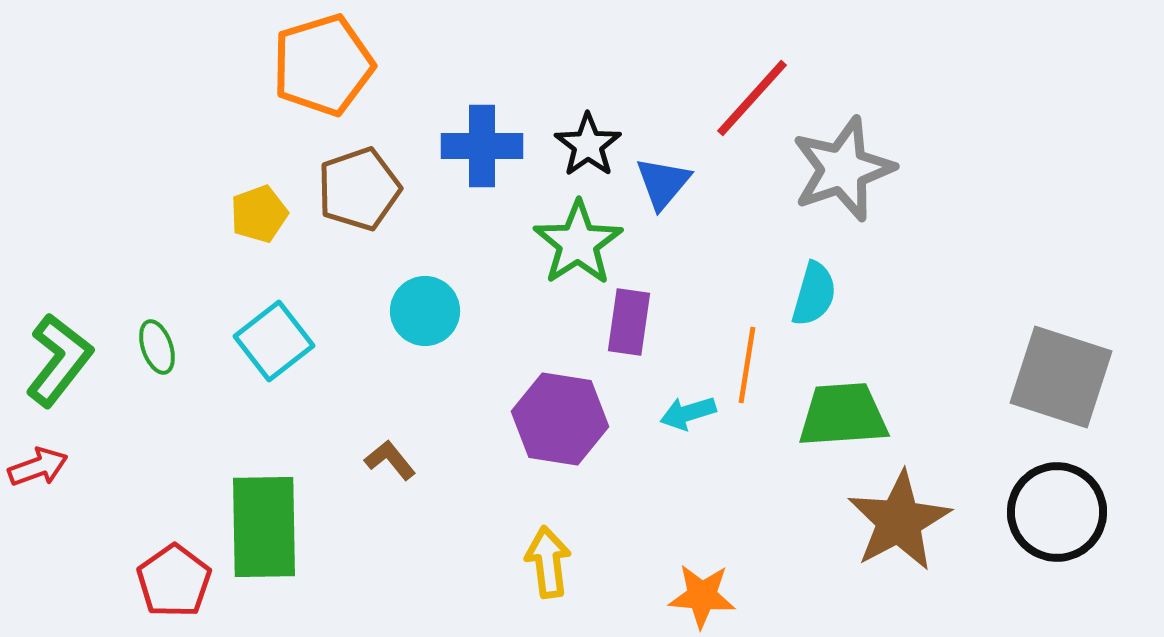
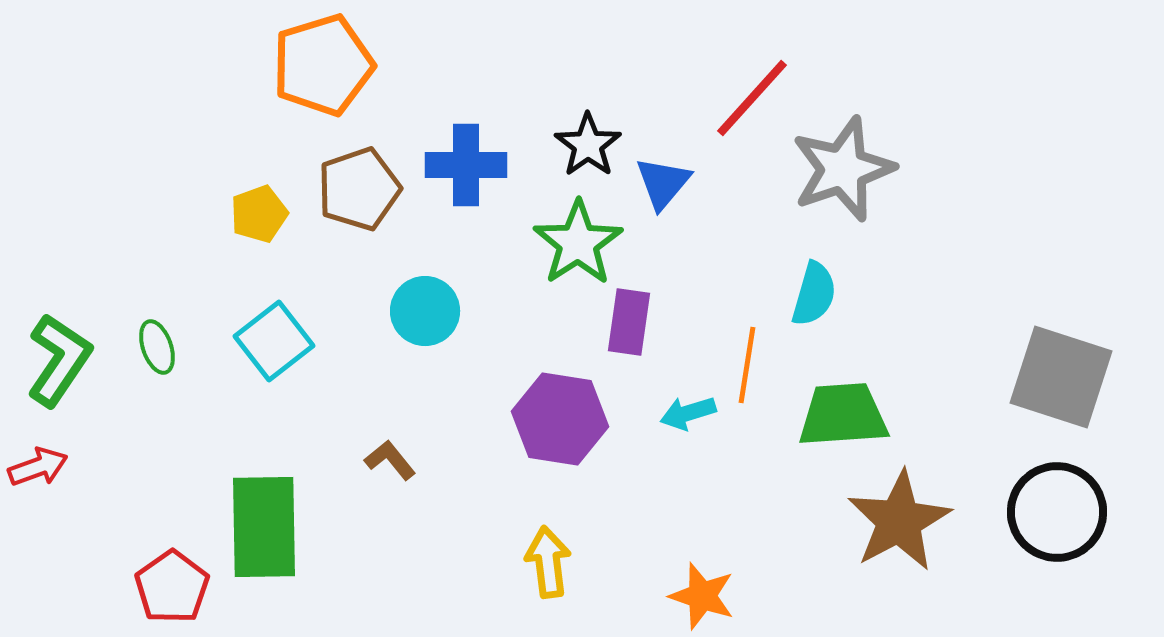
blue cross: moved 16 px left, 19 px down
green L-shape: rotated 4 degrees counterclockwise
red pentagon: moved 2 px left, 6 px down
orange star: rotated 14 degrees clockwise
